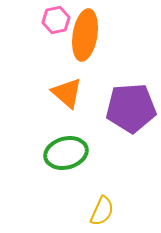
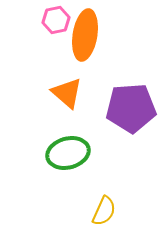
green ellipse: moved 2 px right
yellow semicircle: moved 2 px right
